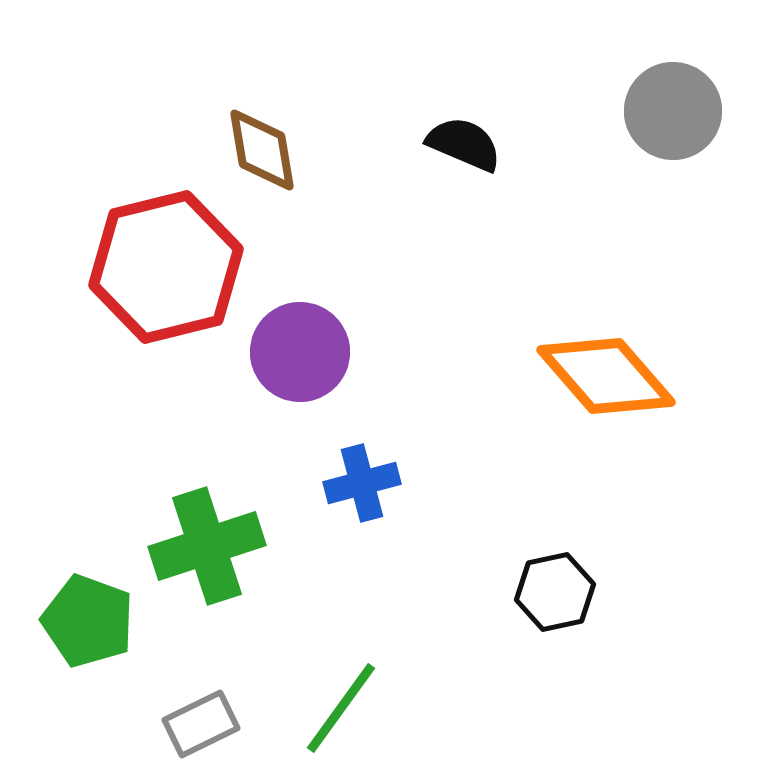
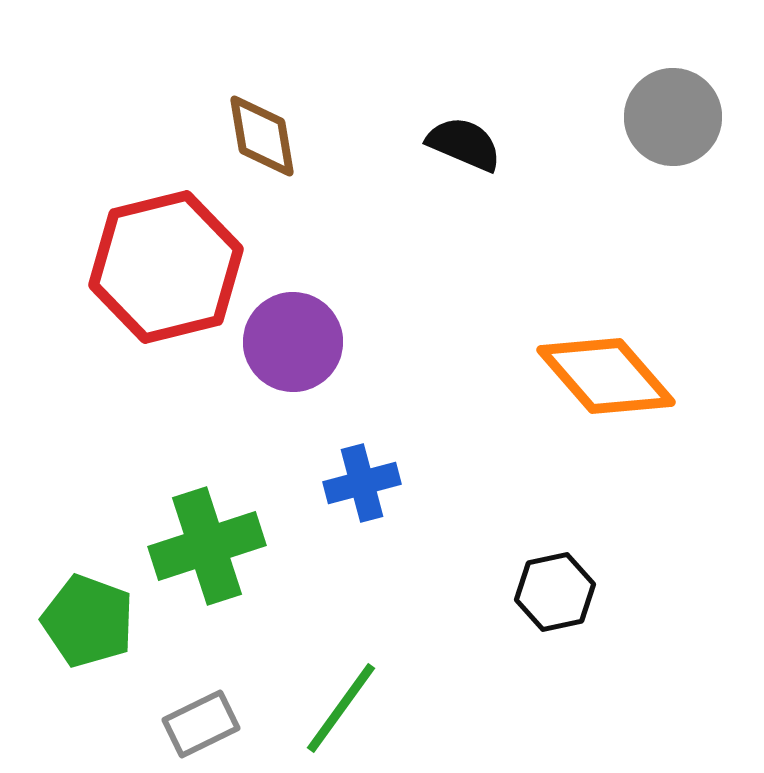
gray circle: moved 6 px down
brown diamond: moved 14 px up
purple circle: moved 7 px left, 10 px up
